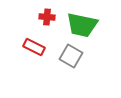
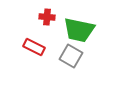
green trapezoid: moved 3 px left, 5 px down
